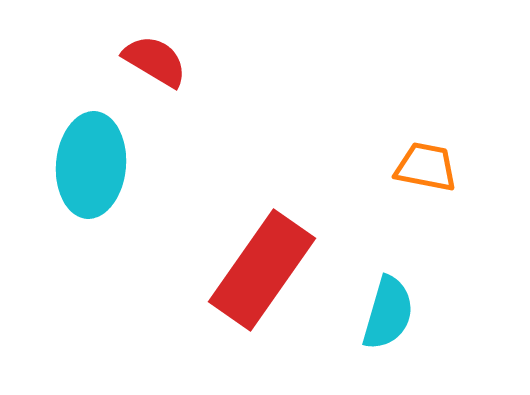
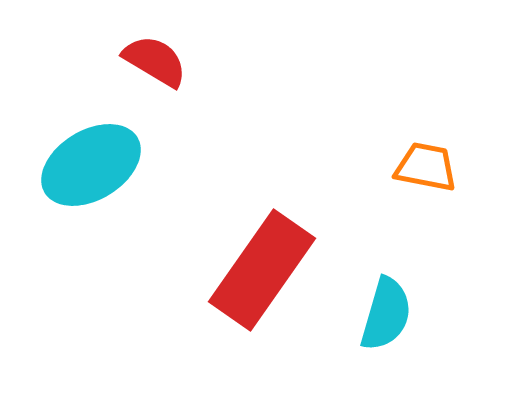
cyan ellipse: rotated 54 degrees clockwise
cyan semicircle: moved 2 px left, 1 px down
